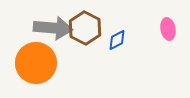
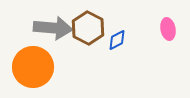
brown hexagon: moved 3 px right
orange circle: moved 3 px left, 4 px down
